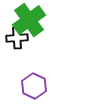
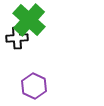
green cross: rotated 12 degrees counterclockwise
